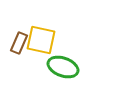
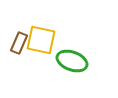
green ellipse: moved 9 px right, 6 px up
